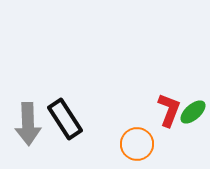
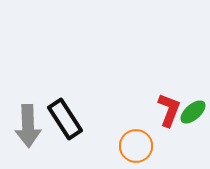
gray arrow: moved 2 px down
orange circle: moved 1 px left, 2 px down
